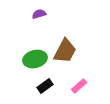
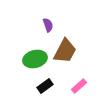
purple semicircle: moved 9 px right, 11 px down; rotated 88 degrees clockwise
